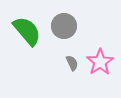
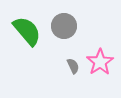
gray semicircle: moved 1 px right, 3 px down
